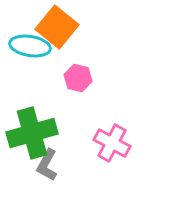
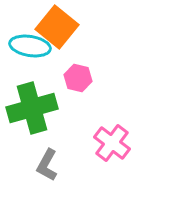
green cross: moved 25 px up
pink cross: rotated 9 degrees clockwise
